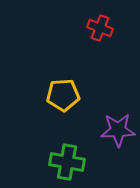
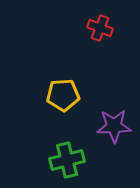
purple star: moved 4 px left, 4 px up
green cross: moved 2 px up; rotated 24 degrees counterclockwise
